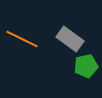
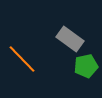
orange line: moved 20 px down; rotated 20 degrees clockwise
